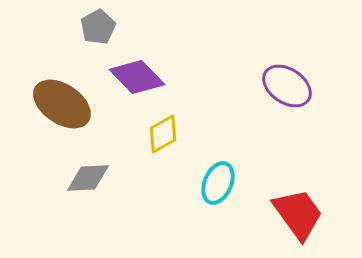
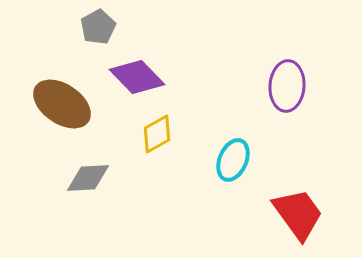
purple ellipse: rotated 60 degrees clockwise
yellow diamond: moved 6 px left
cyan ellipse: moved 15 px right, 23 px up
